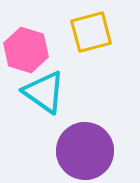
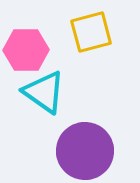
pink hexagon: rotated 18 degrees counterclockwise
